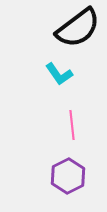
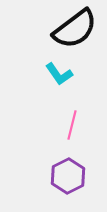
black semicircle: moved 3 px left, 1 px down
pink line: rotated 20 degrees clockwise
